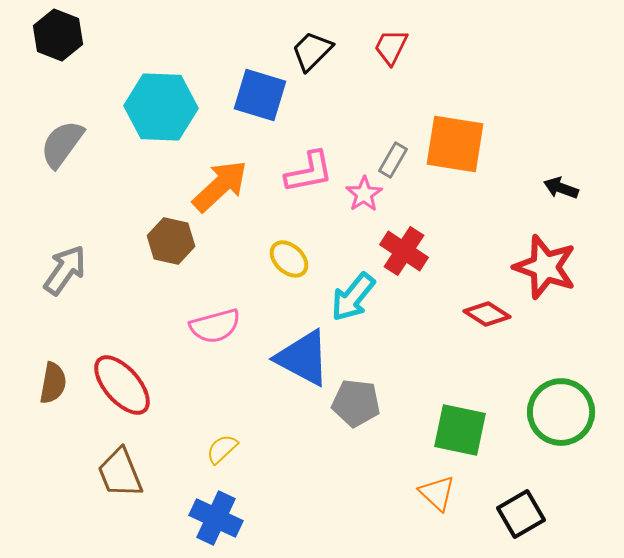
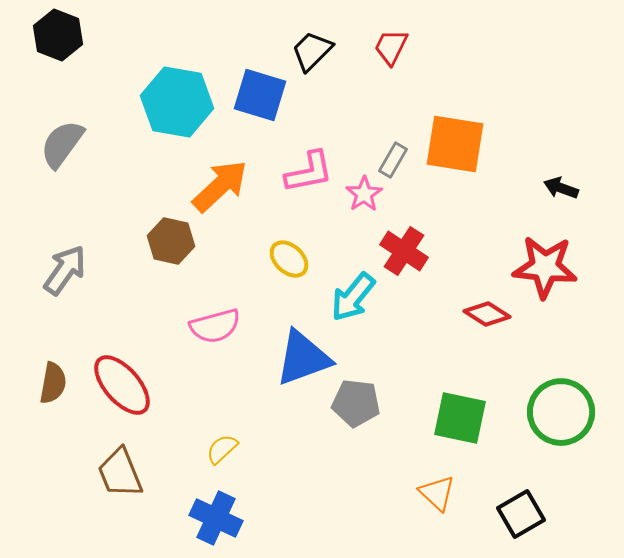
cyan hexagon: moved 16 px right, 5 px up; rotated 8 degrees clockwise
red star: rotated 14 degrees counterclockwise
blue triangle: rotated 48 degrees counterclockwise
green square: moved 12 px up
